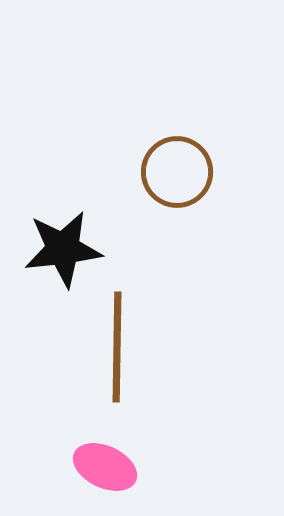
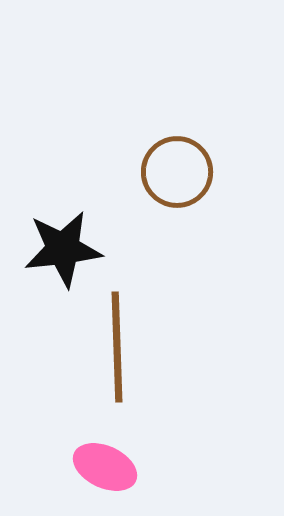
brown line: rotated 3 degrees counterclockwise
